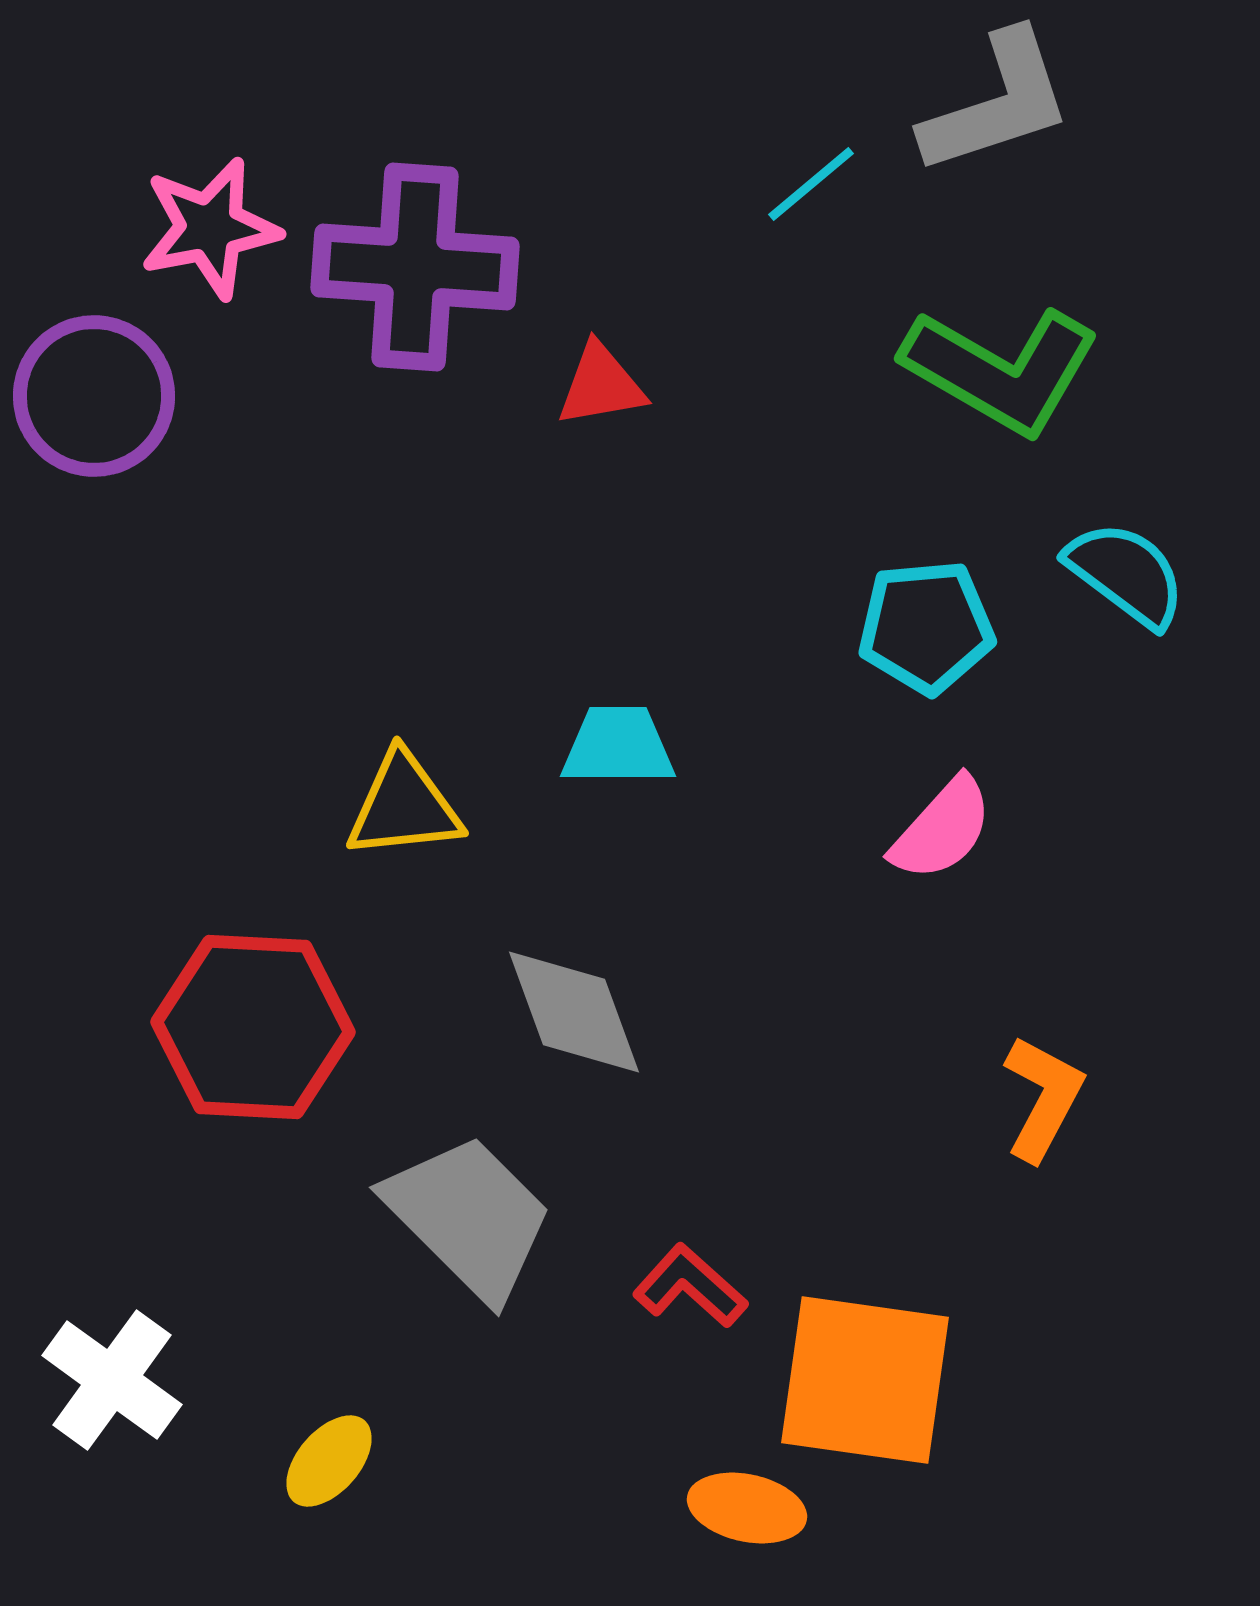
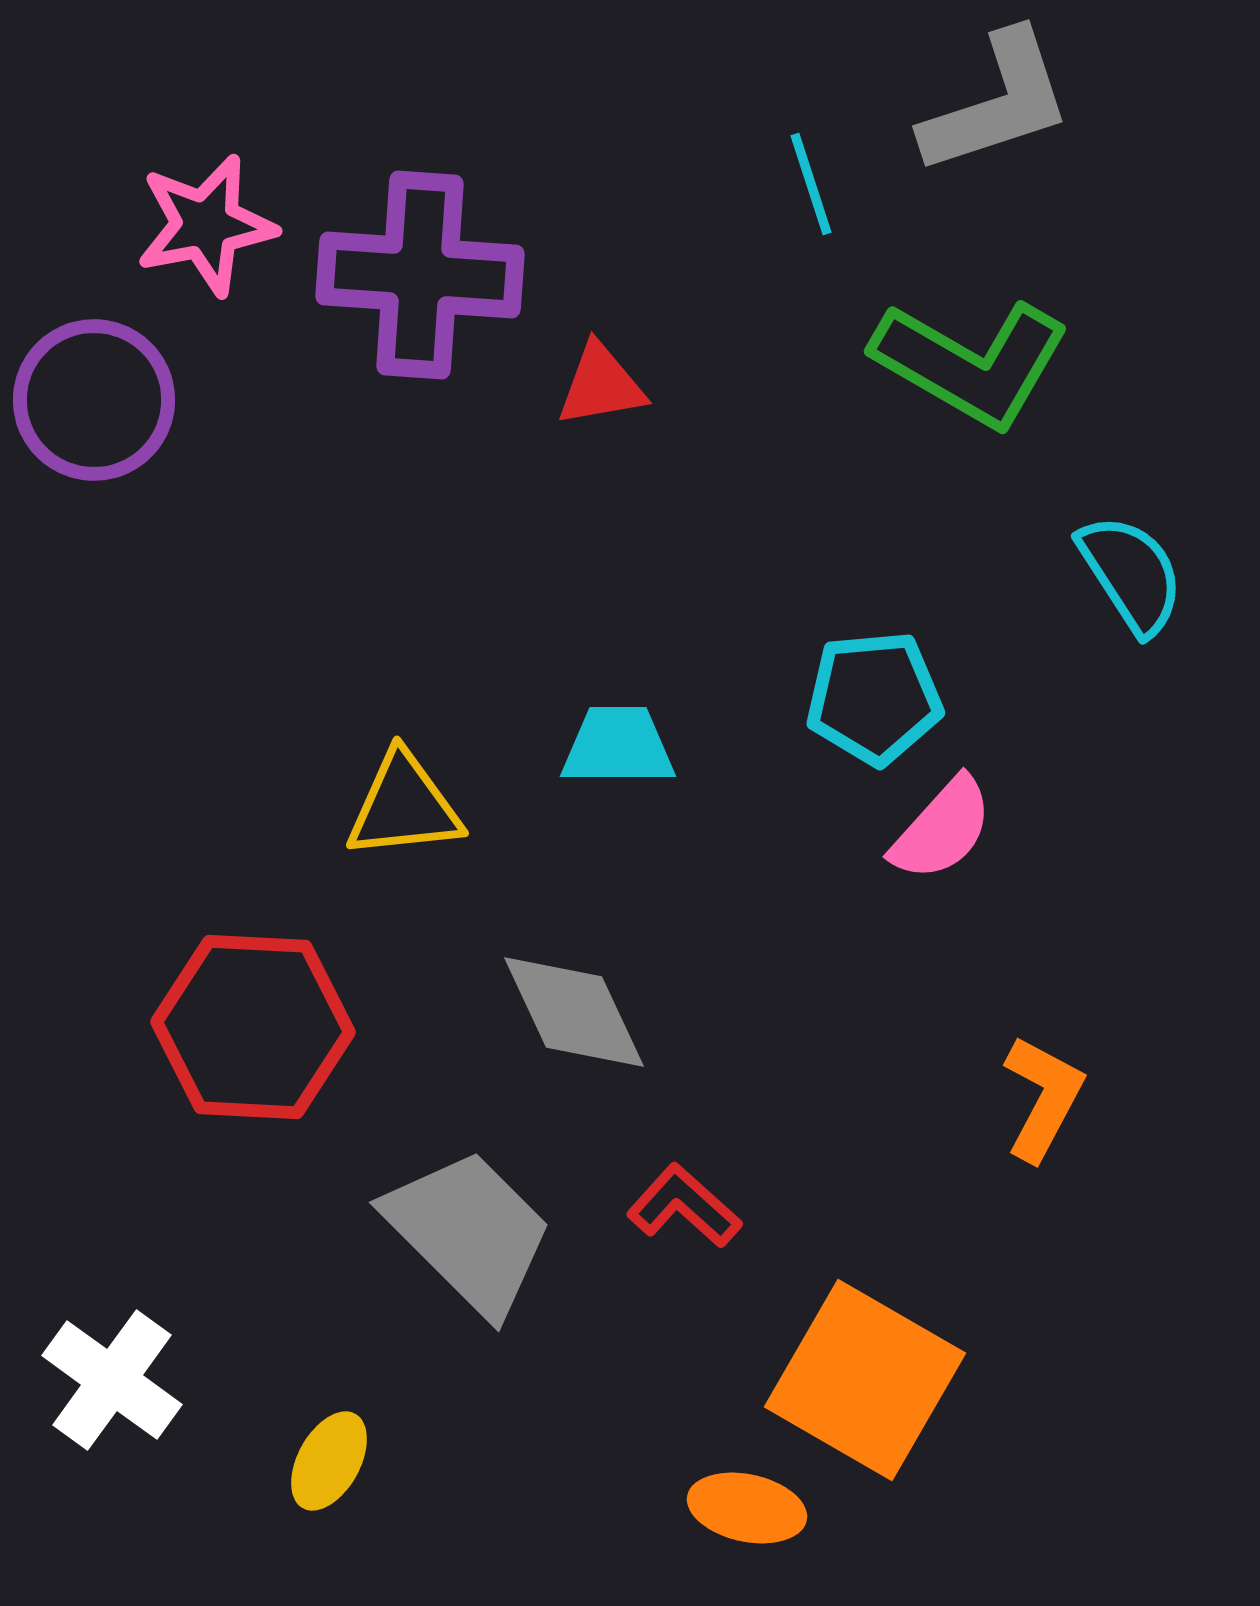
cyan line: rotated 68 degrees counterclockwise
pink star: moved 4 px left, 3 px up
purple cross: moved 5 px right, 8 px down
green L-shape: moved 30 px left, 7 px up
purple circle: moved 4 px down
cyan semicircle: moved 5 px right; rotated 20 degrees clockwise
cyan pentagon: moved 52 px left, 71 px down
gray diamond: rotated 5 degrees counterclockwise
gray trapezoid: moved 15 px down
red L-shape: moved 6 px left, 80 px up
orange square: rotated 22 degrees clockwise
yellow ellipse: rotated 12 degrees counterclockwise
